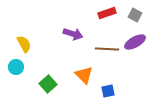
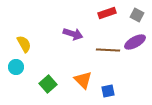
gray square: moved 2 px right
brown line: moved 1 px right, 1 px down
orange triangle: moved 1 px left, 5 px down
